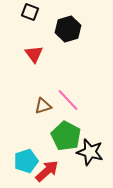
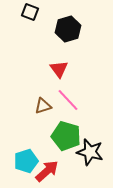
red triangle: moved 25 px right, 15 px down
green pentagon: rotated 12 degrees counterclockwise
